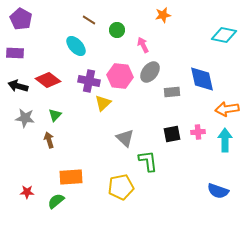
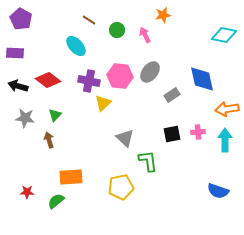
pink arrow: moved 2 px right, 10 px up
gray rectangle: moved 3 px down; rotated 28 degrees counterclockwise
